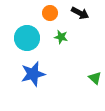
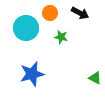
cyan circle: moved 1 px left, 10 px up
blue star: moved 1 px left
green triangle: rotated 16 degrees counterclockwise
